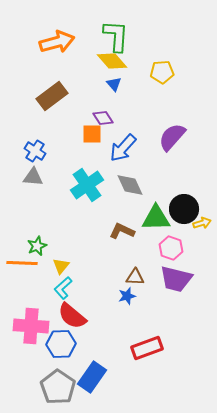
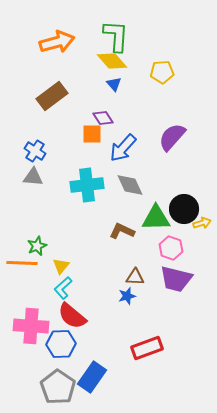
cyan cross: rotated 28 degrees clockwise
